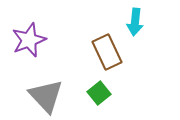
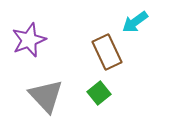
cyan arrow: rotated 48 degrees clockwise
